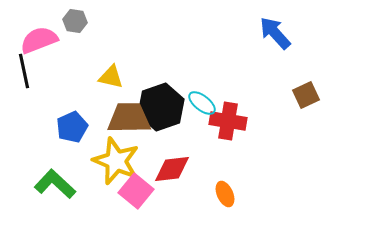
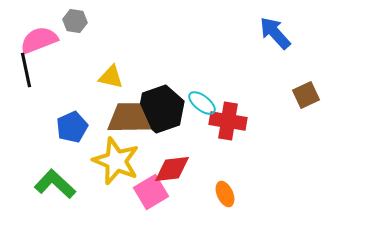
black line: moved 2 px right, 1 px up
black hexagon: moved 2 px down
pink square: moved 15 px right, 1 px down; rotated 20 degrees clockwise
